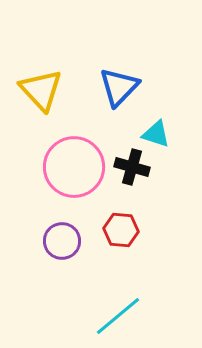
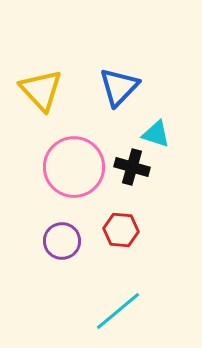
cyan line: moved 5 px up
